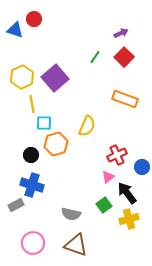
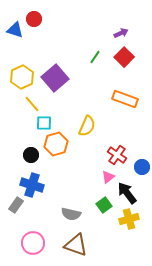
yellow line: rotated 30 degrees counterclockwise
red cross: rotated 30 degrees counterclockwise
gray rectangle: rotated 28 degrees counterclockwise
